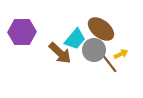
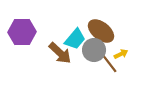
brown ellipse: moved 2 px down
